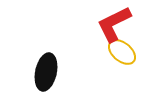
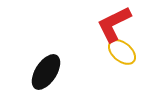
black ellipse: rotated 21 degrees clockwise
